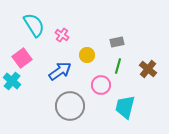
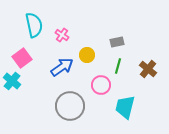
cyan semicircle: rotated 20 degrees clockwise
blue arrow: moved 2 px right, 4 px up
